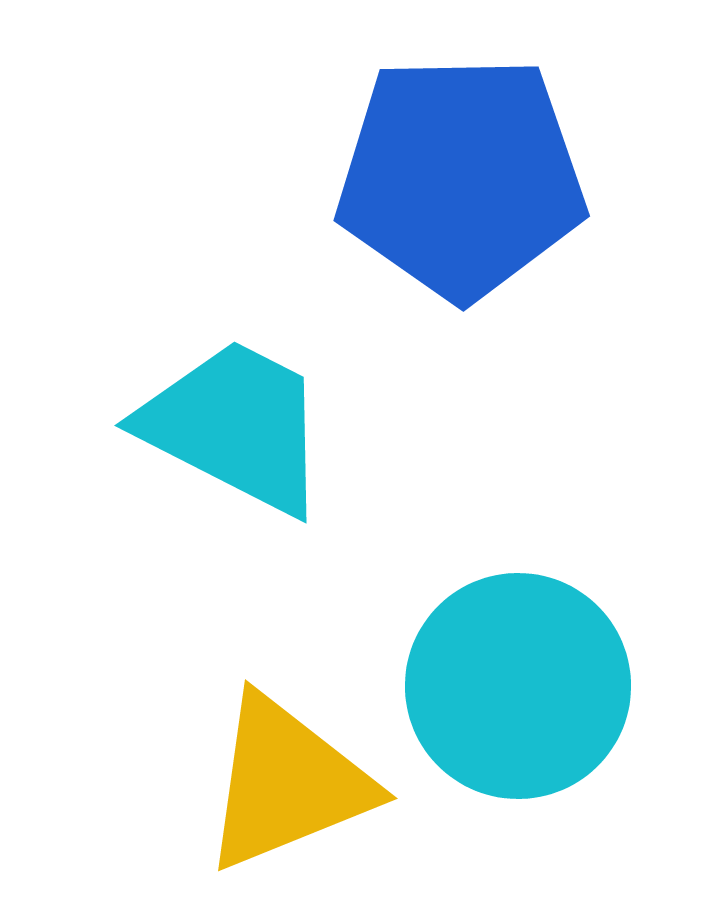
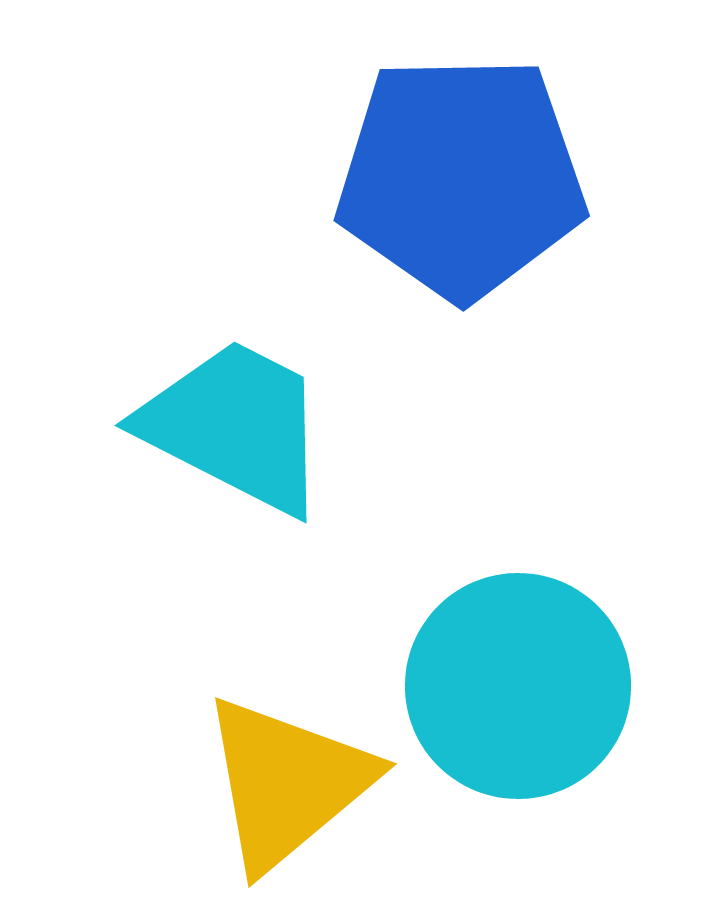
yellow triangle: rotated 18 degrees counterclockwise
